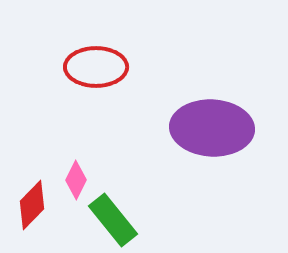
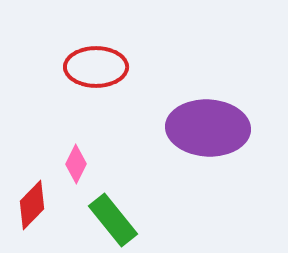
purple ellipse: moved 4 px left
pink diamond: moved 16 px up
